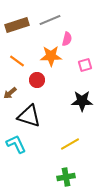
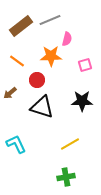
brown rectangle: moved 4 px right, 1 px down; rotated 20 degrees counterclockwise
black triangle: moved 13 px right, 9 px up
